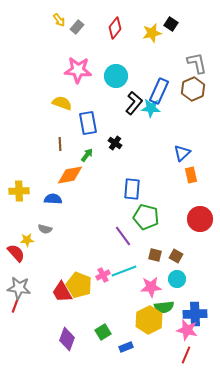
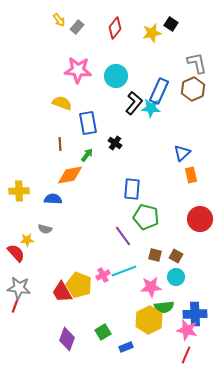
cyan circle at (177, 279): moved 1 px left, 2 px up
